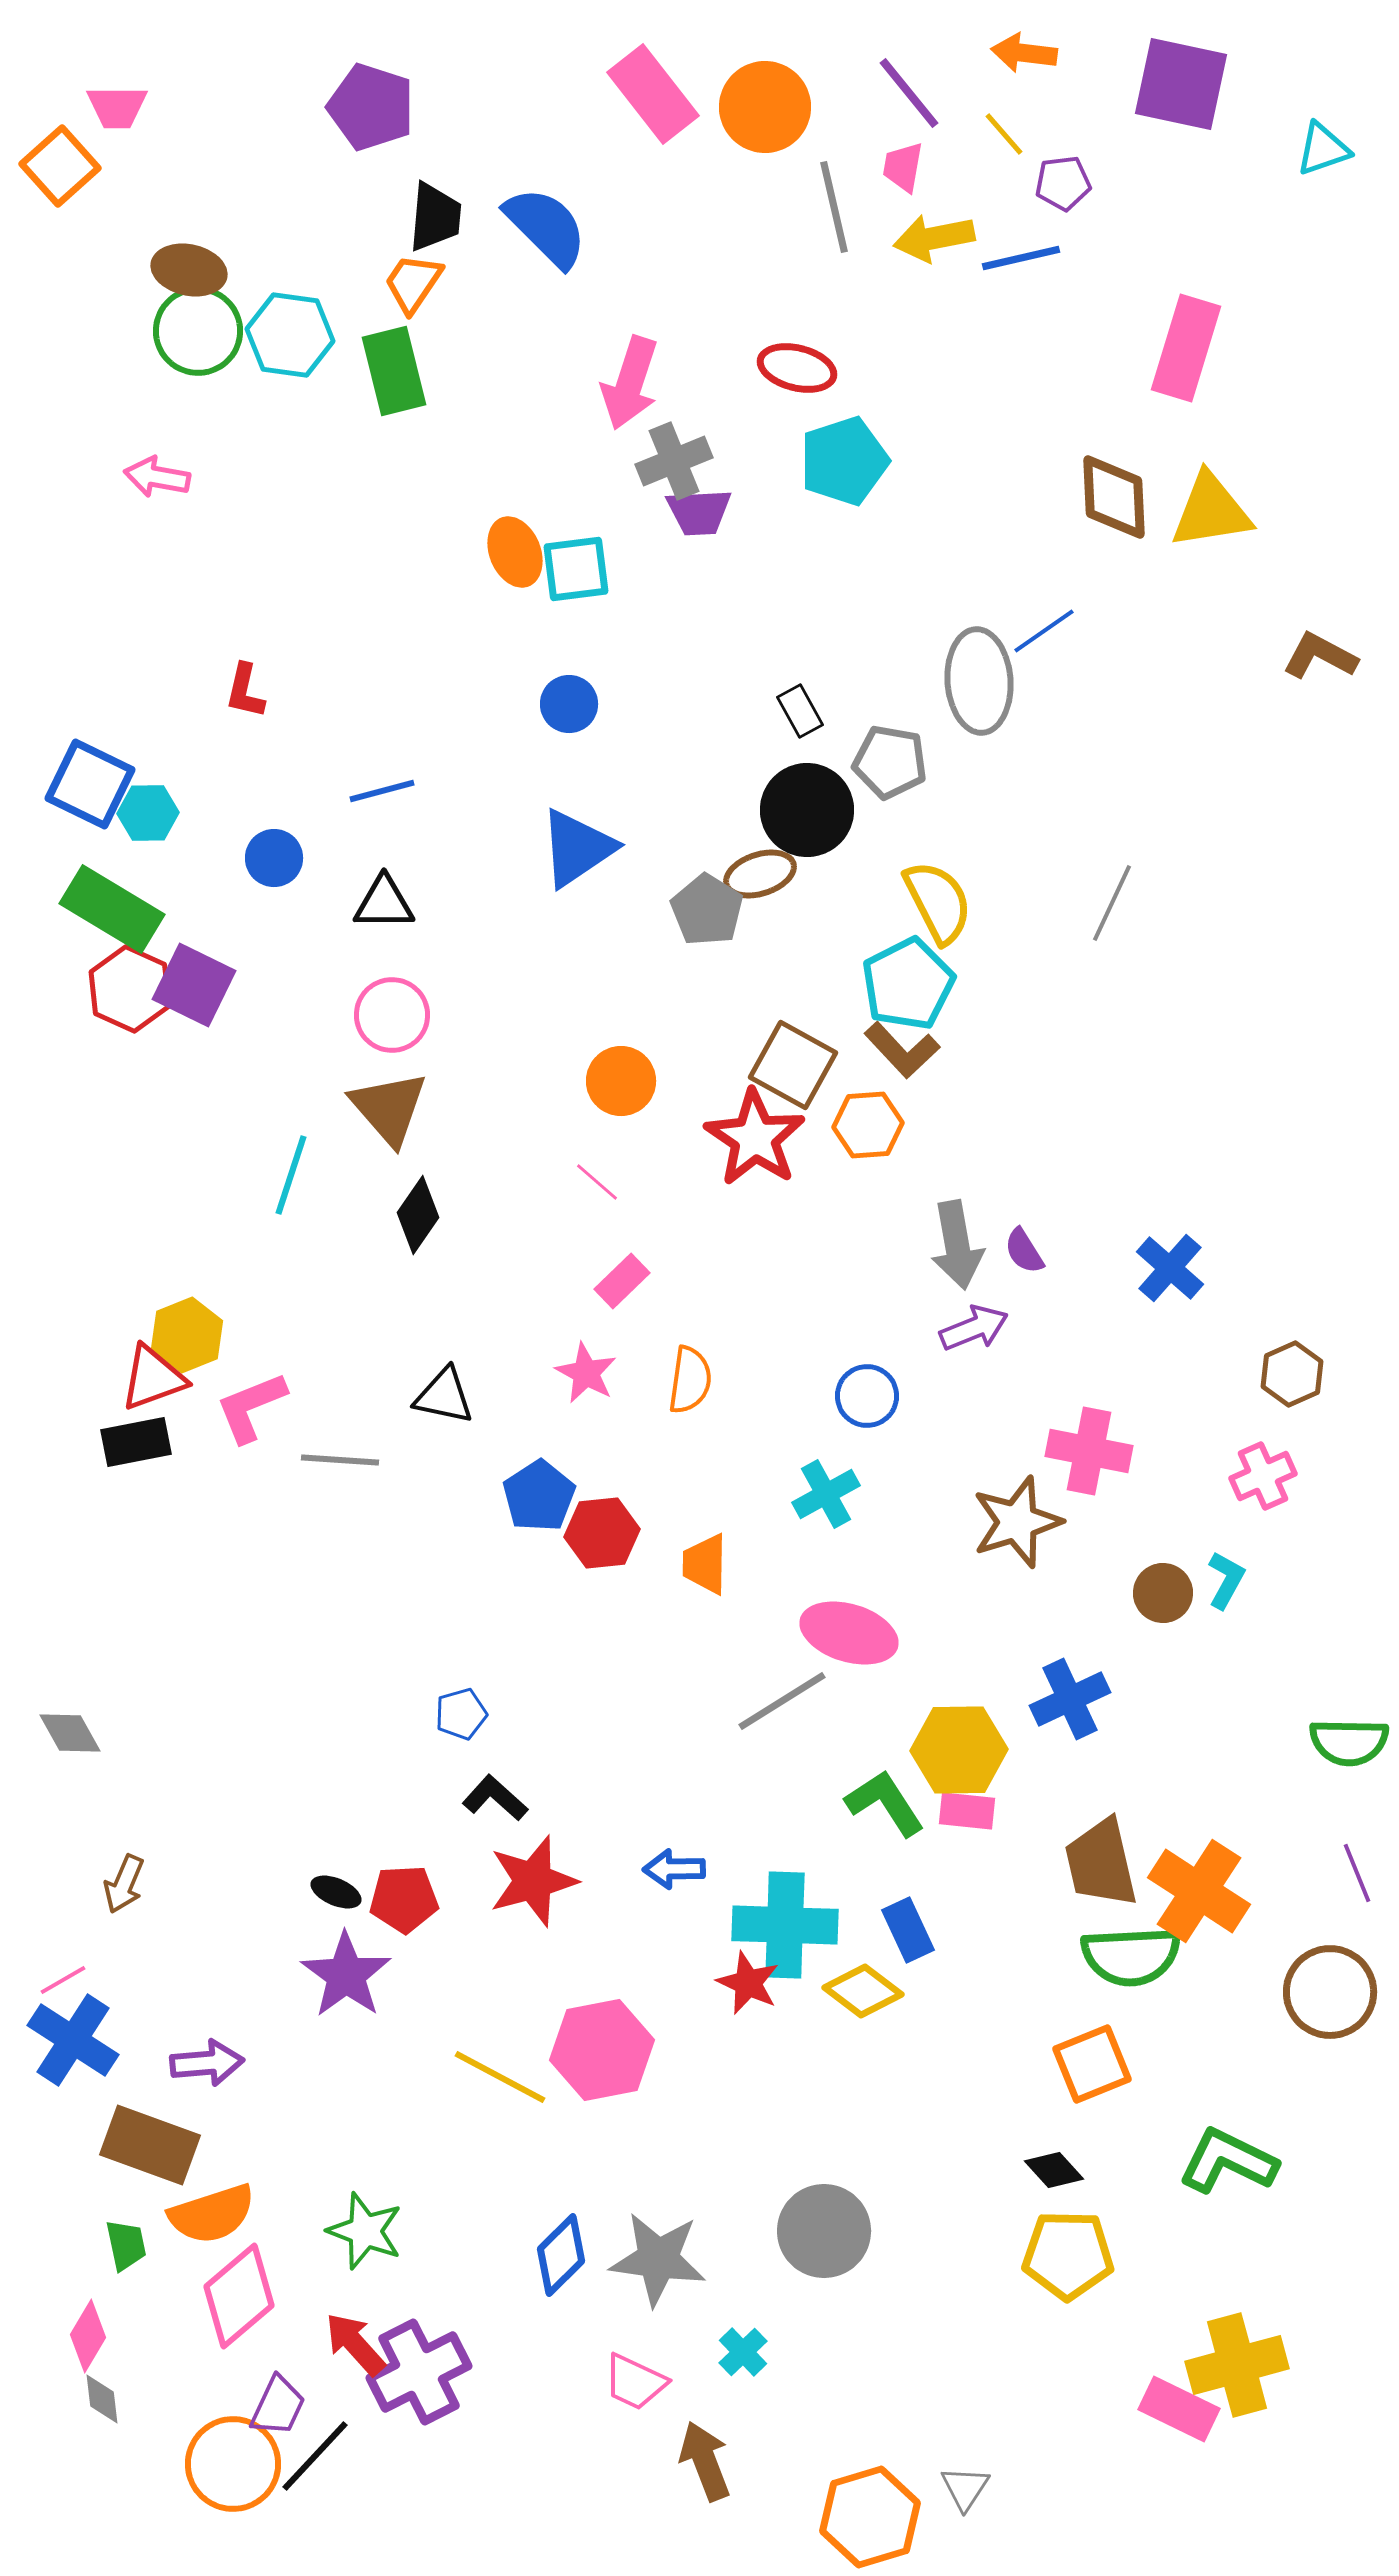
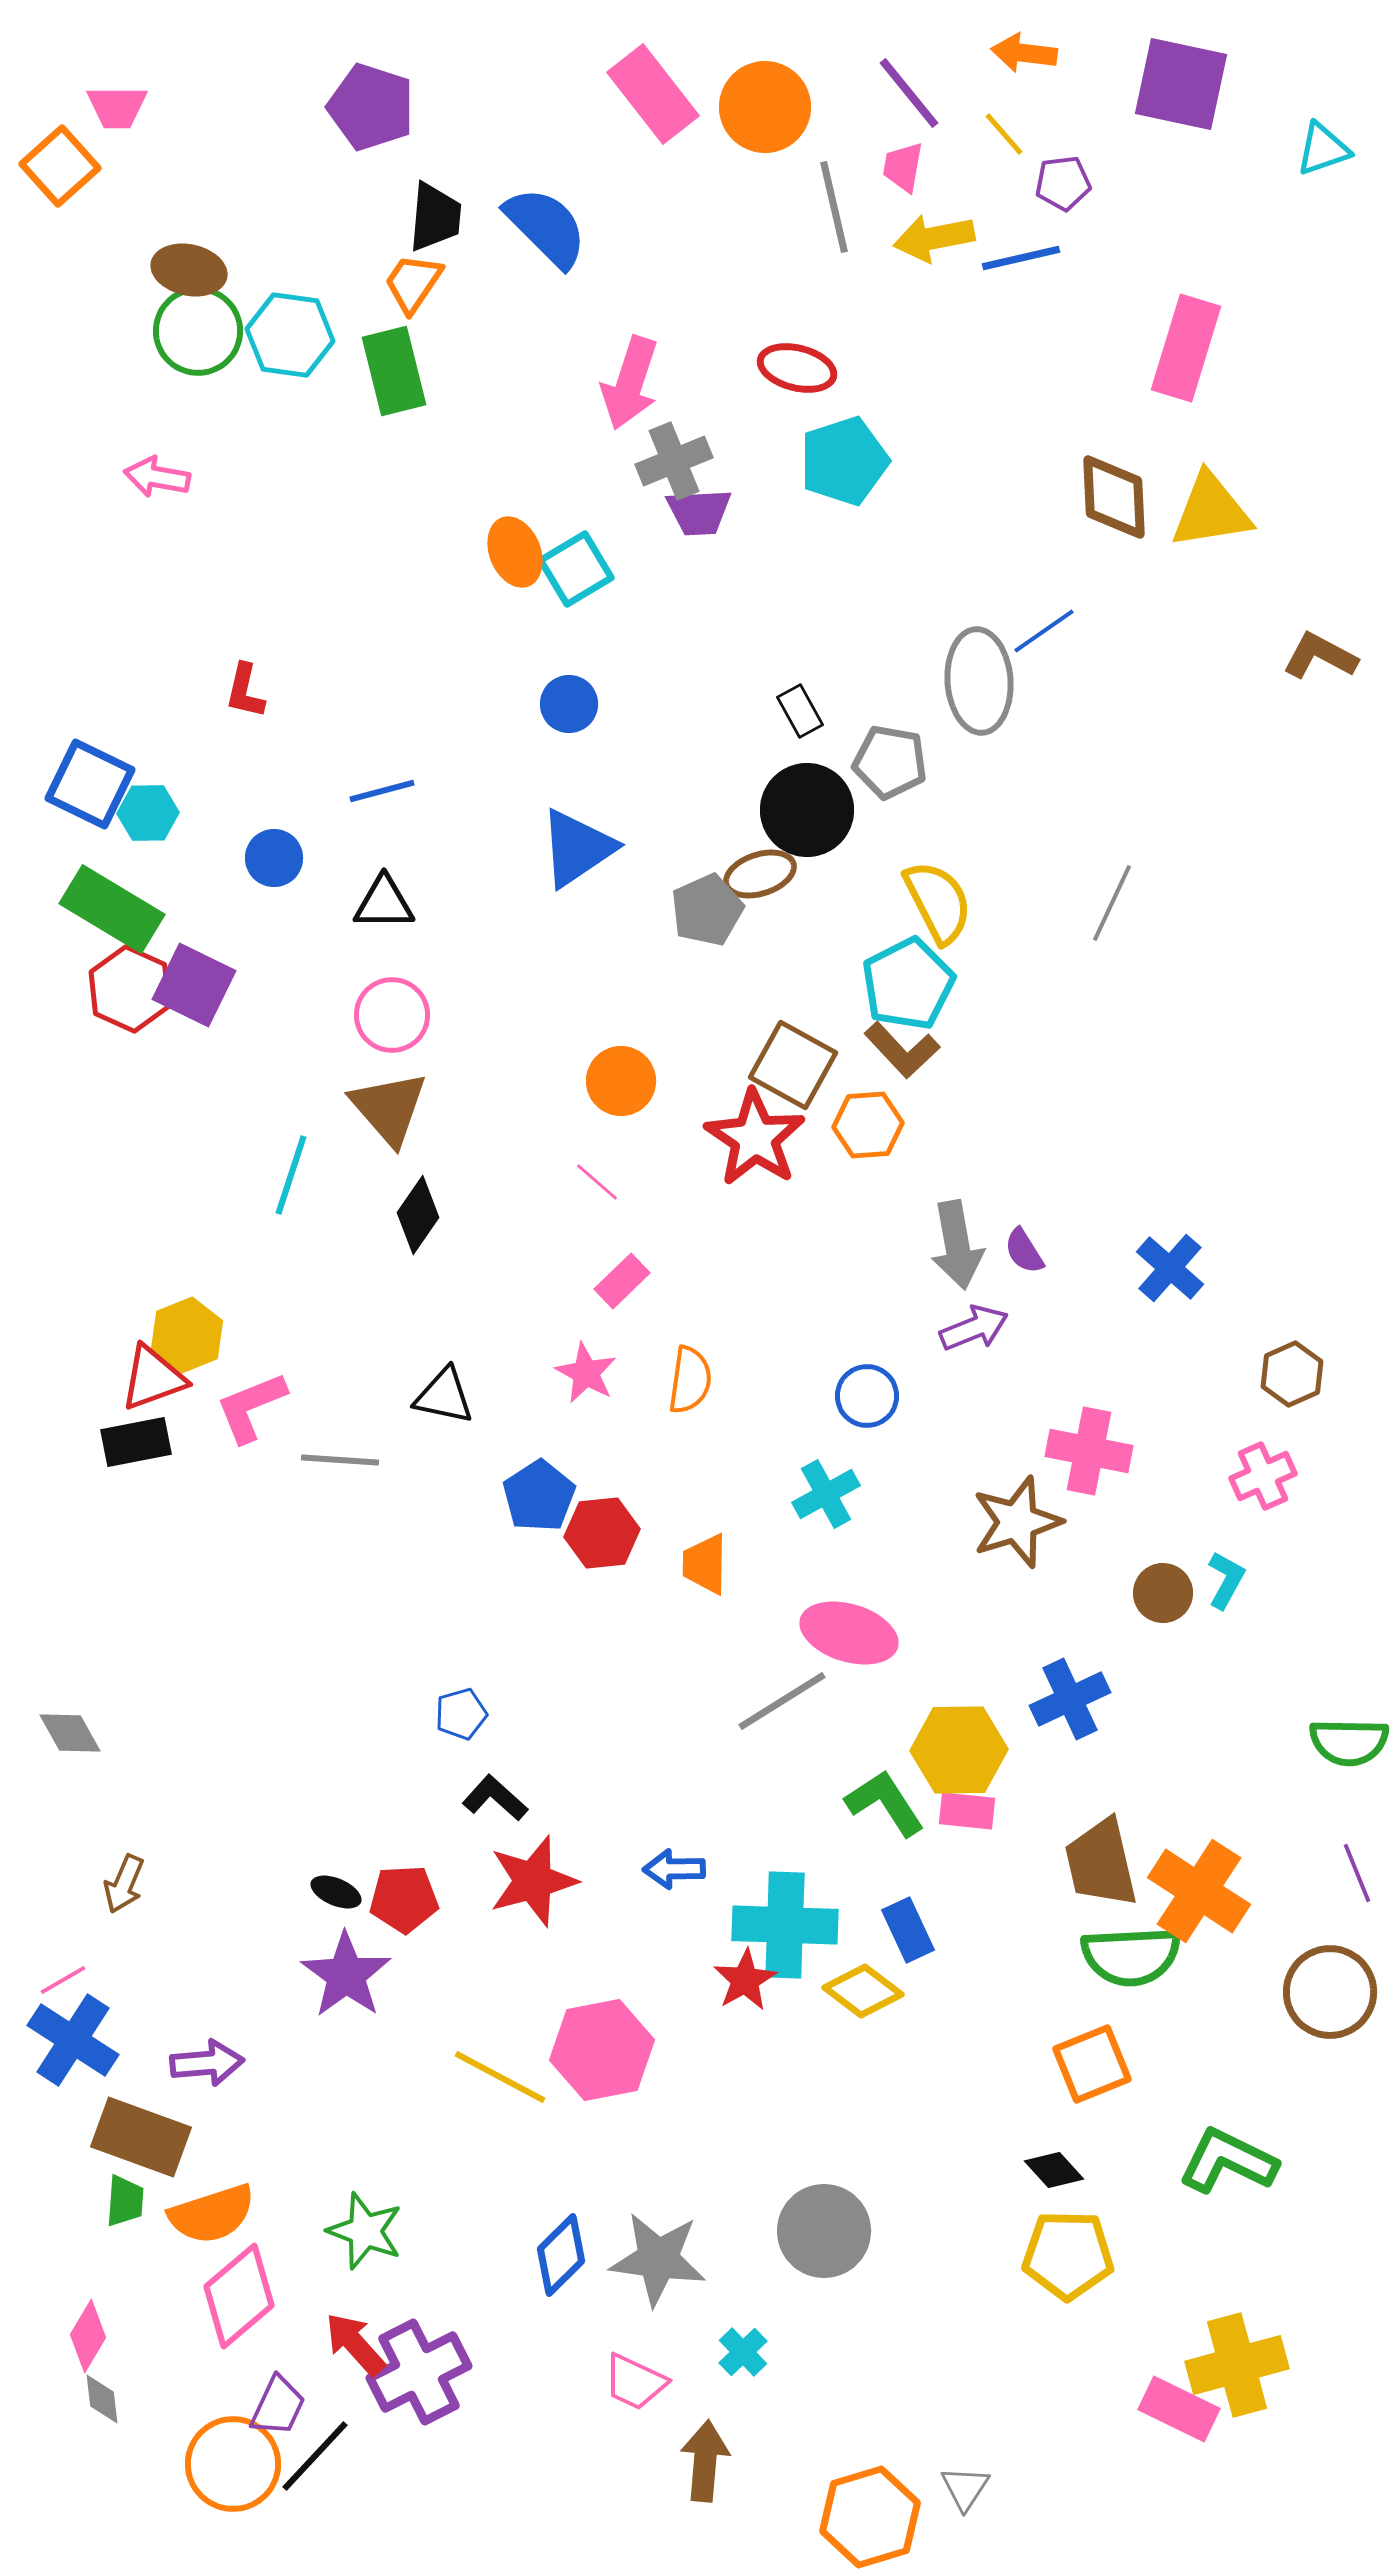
cyan square at (576, 569): rotated 24 degrees counterclockwise
gray pentagon at (707, 910): rotated 16 degrees clockwise
red star at (748, 1983): moved 3 px left, 3 px up; rotated 18 degrees clockwise
brown rectangle at (150, 2145): moved 9 px left, 8 px up
green trapezoid at (126, 2245): moved 1 px left, 44 px up; rotated 16 degrees clockwise
brown arrow at (705, 2461): rotated 26 degrees clockwise
